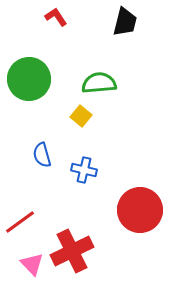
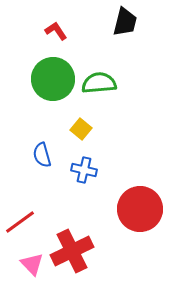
red L-shape: moved 14 px down
green circle: moved 24 px right
yellow square: moved 13 px down
red circle: moved 1 px up
